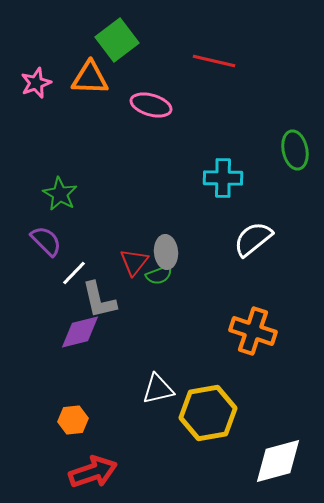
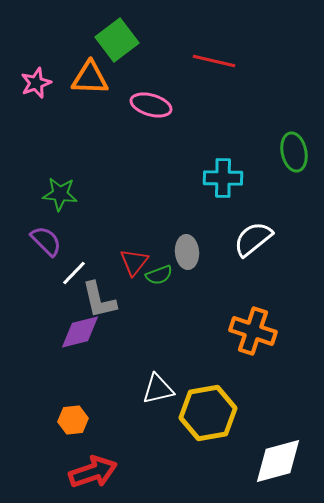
green ellipse: moved 1 px left, 2 px down
green star: rotated 24 degrees counterclockwise
gray ellipse: moved 21 px right
